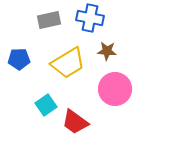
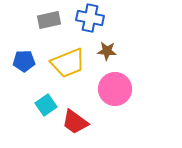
blue pentagon: moved 5 px right, 2 px down
yellow trapezoid: rotated 9 degrees clockwise
